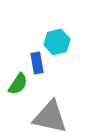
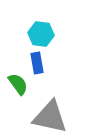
cyan hexagon: moved 16 px left, 8 px up; rotated 20 degrees clockwise
green semicircle: rotated 70 degrees counterclockwise
